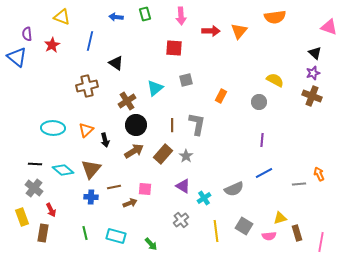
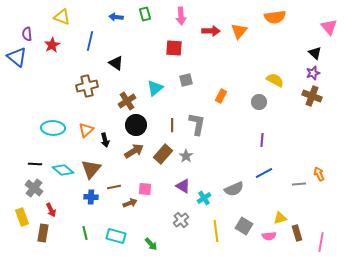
pink triangle at (329, 27): rotated 30 degrees clockwise
